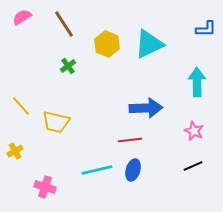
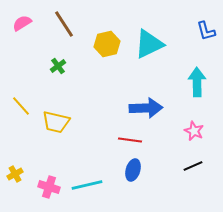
pink semicircle: moved 6 px down
blue L-shape: moved 2 px down; rotated 75 degrees clockwise
yellow hexagon: rotated 25 degrees clockwise
green cross: moved 10 px left
red line: rotated 15 degrees clockwise
yellow cross: moved 23 px down
cyan line: moved 10 px left, 15 px down
pink cross: moved 4 px right
